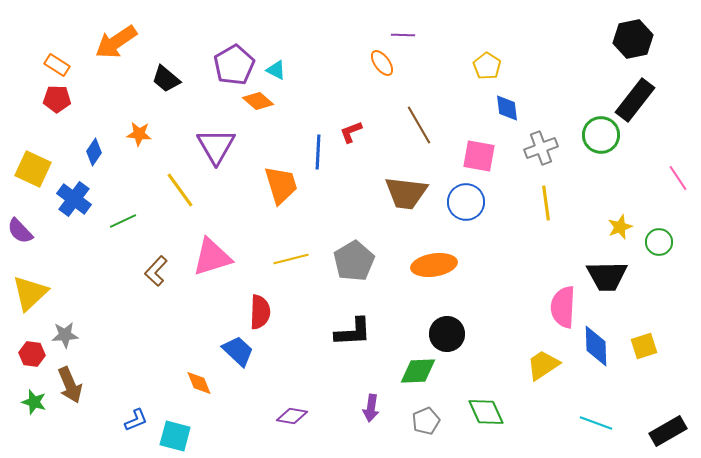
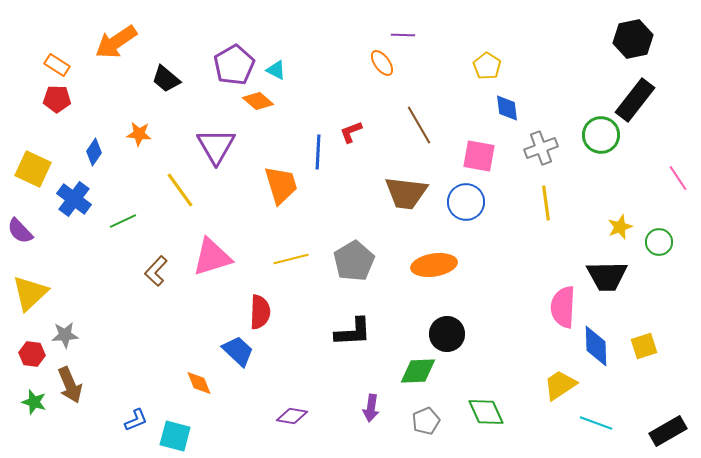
yellow trapezoid at (543, 365): moved 17 px right, 20 px down
